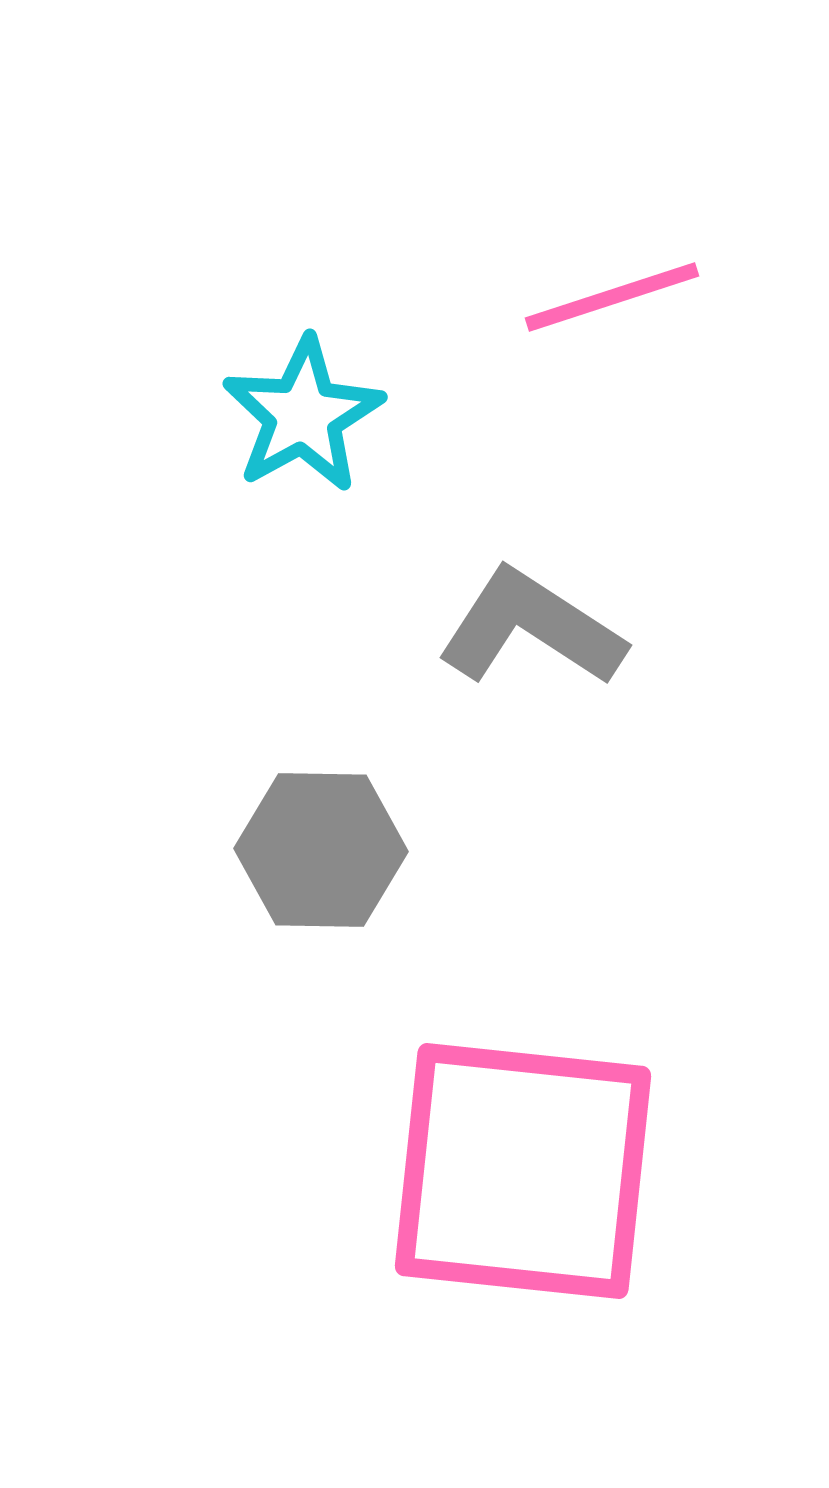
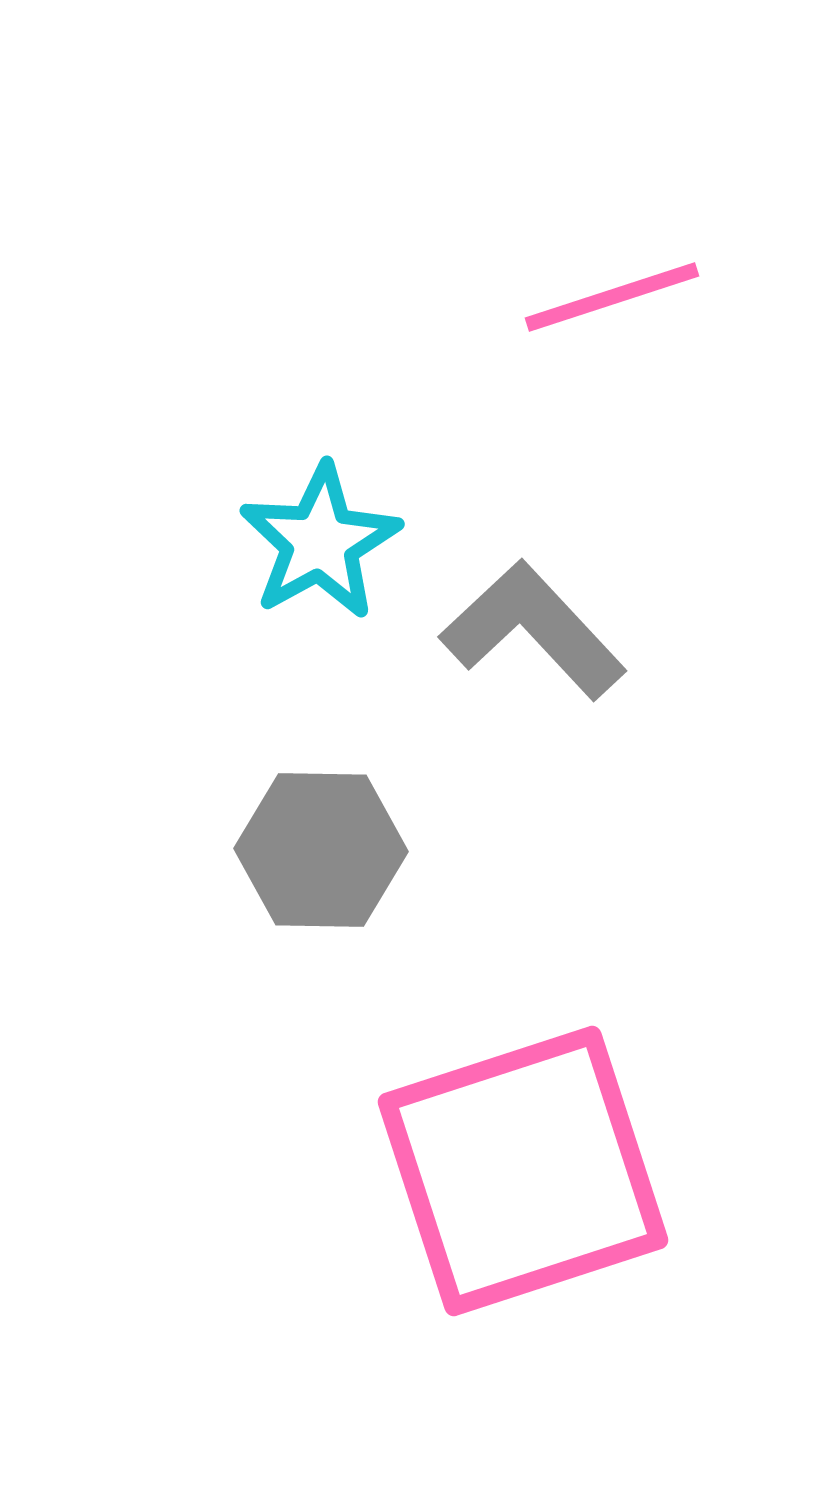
cyan star: moved 17 px right, 127 px down
gray L-shape: moved 2 px right, 2 px down; rotated 14 degrees clockwise
pink square: rotated 24 degrees counterclockwise
